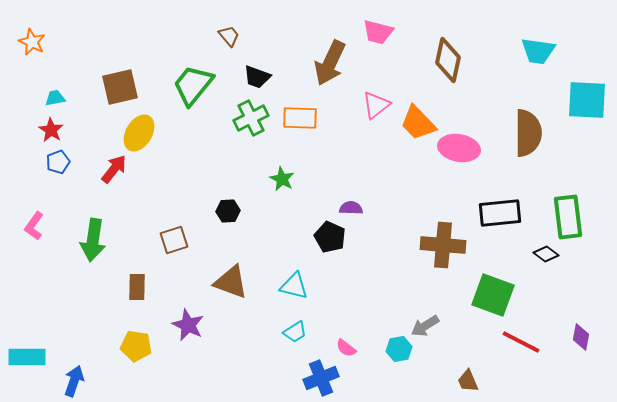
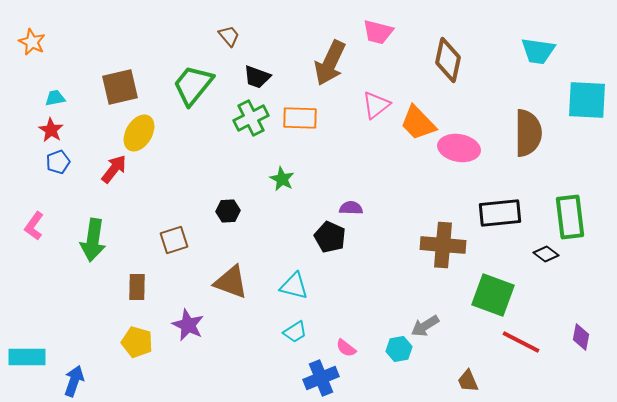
green rectangle at (568, 217): moved 2 px right
yellow pentagon at (136, 346): moved 1 px right, 4 px up; rotated 8 degrees clockwise
